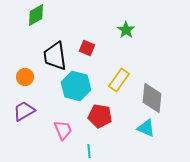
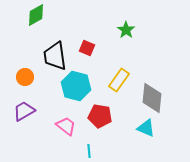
pink trapezoid: moved 3 px right, 4 px up; rotated 30 degrees counterclockwise
